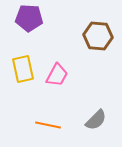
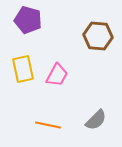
purple pentagon: moved 1 px left, 2 px down; rotated 12 degrees clockwise
